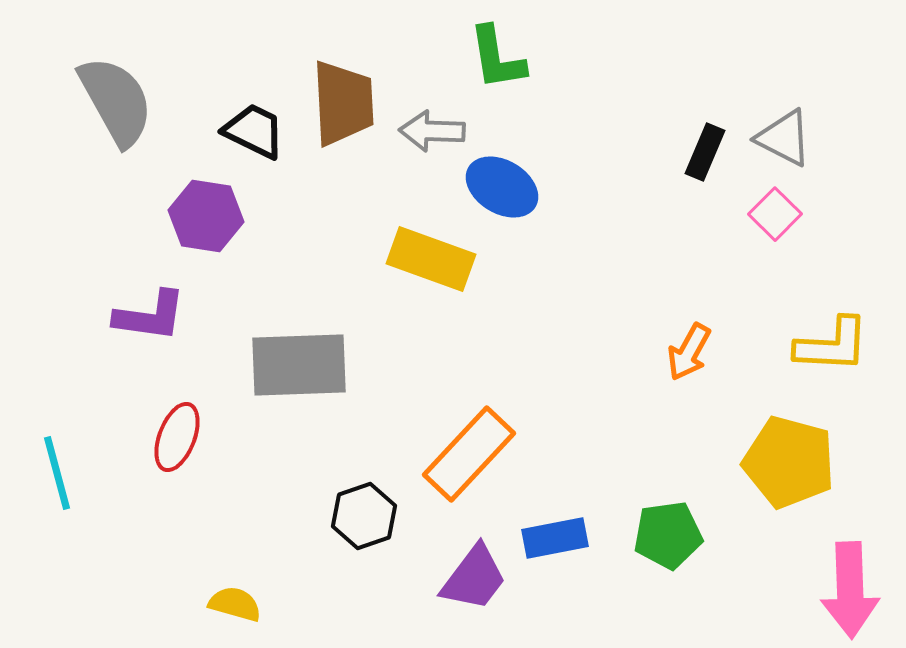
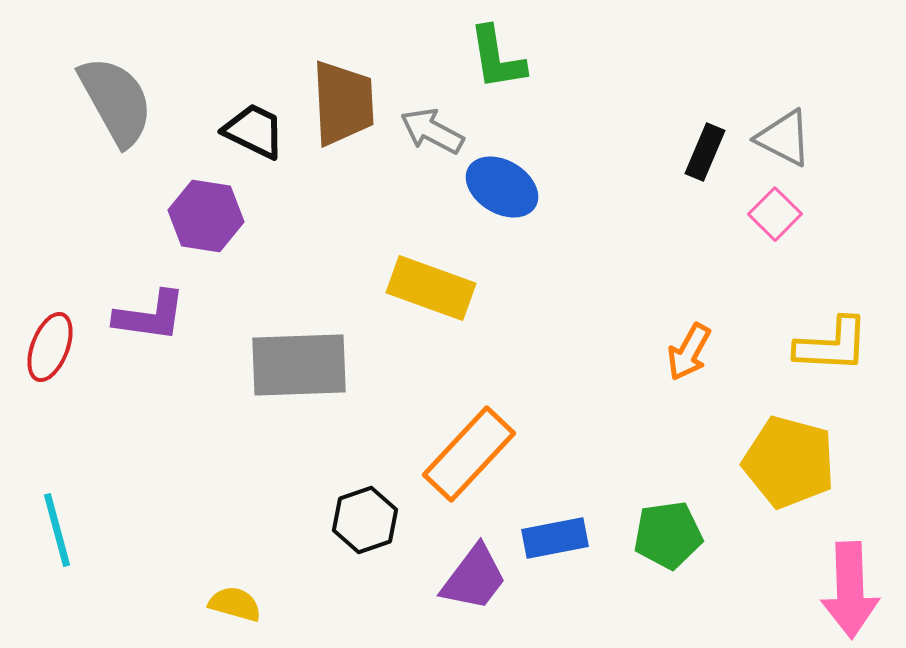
gray arrow: rotated 26 degrees clockwise
yellow rectangle: moved 29 px down
red ellipse: moved 127 px left, 90 px up
cyan line: moved 57 px down
black hexagon: moved 1 px right, 4 px down
